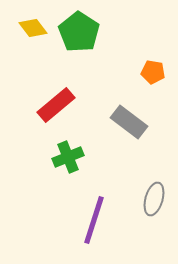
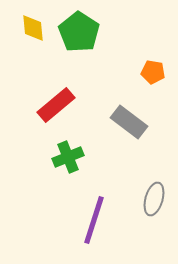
yellow diamond: rotated 32 degrees clockwise
